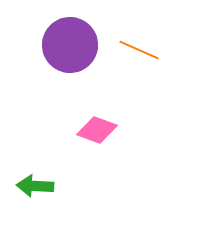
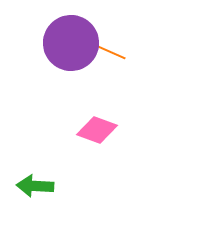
purple circle: moved 1 px right, 2 px up
orange line: moved 33 px left
